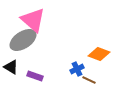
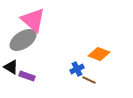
purple rectangle: moved 8 px left
